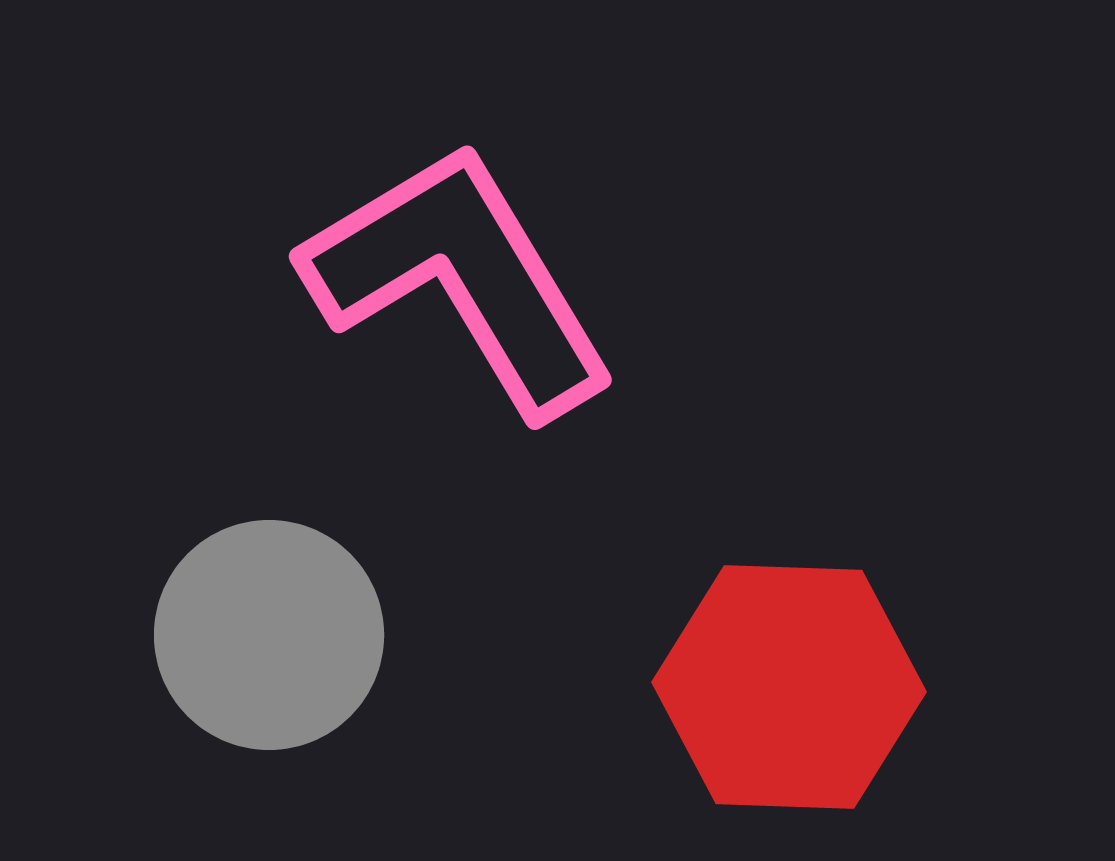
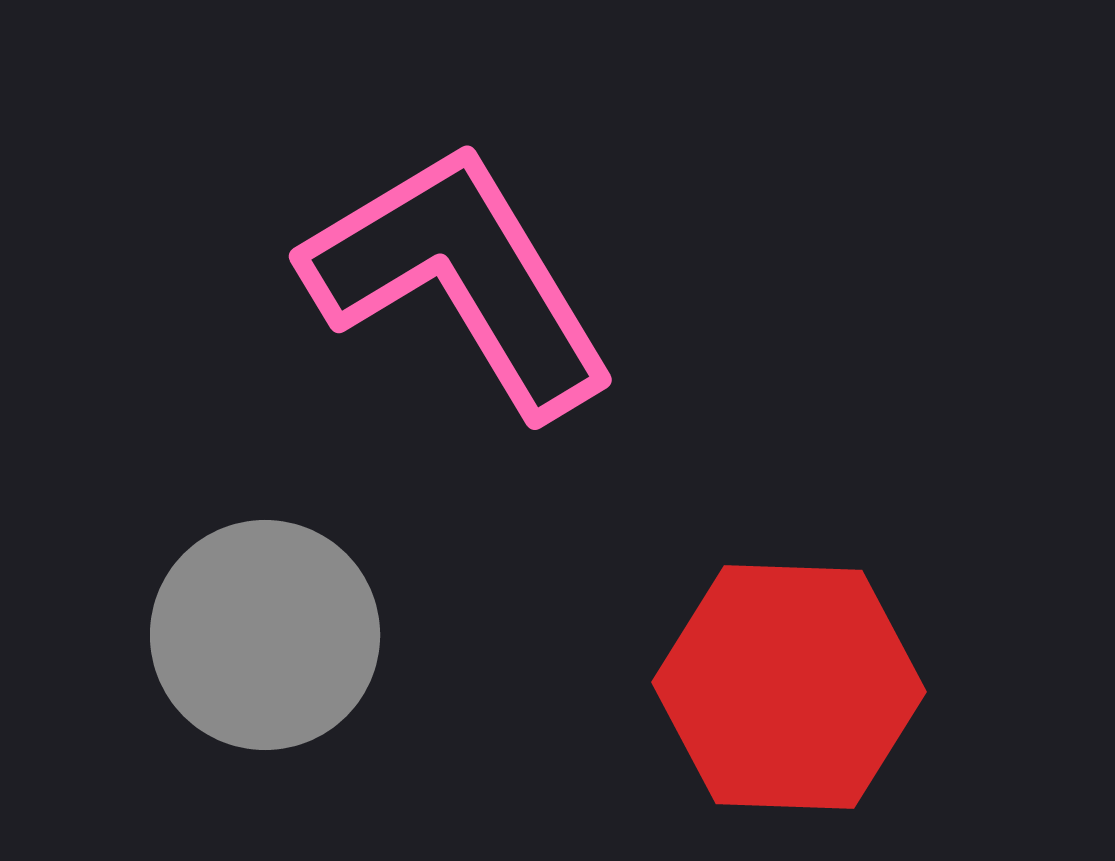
gray circle: moved 4 px left
